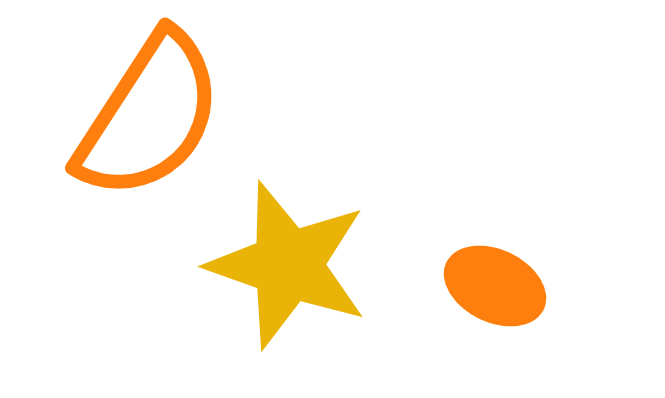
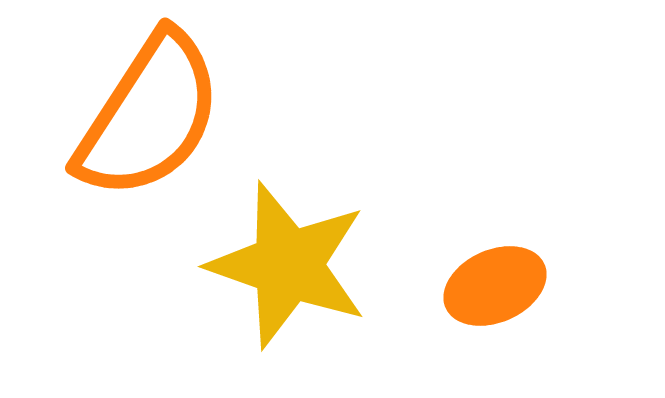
orange ellipse: rotated 50 degrees counterclockwise
